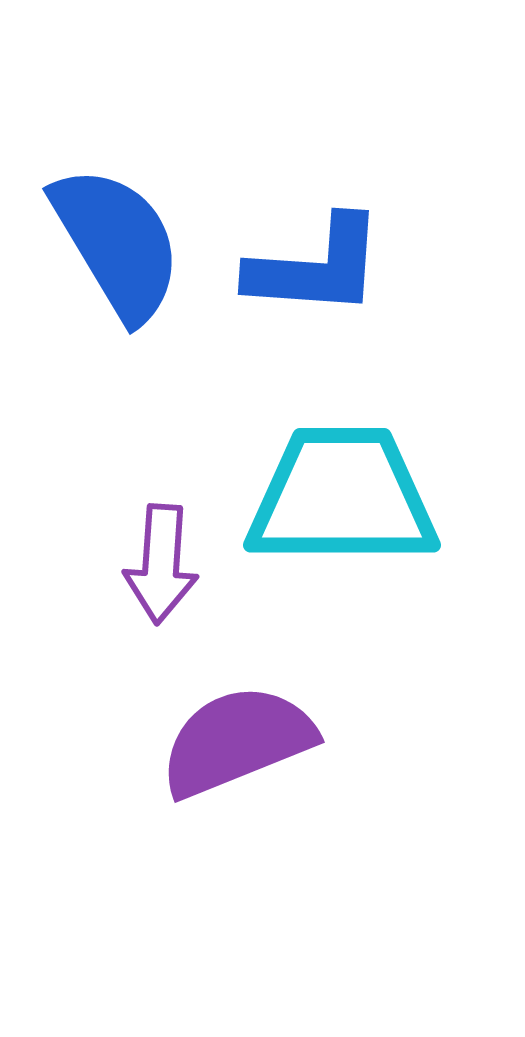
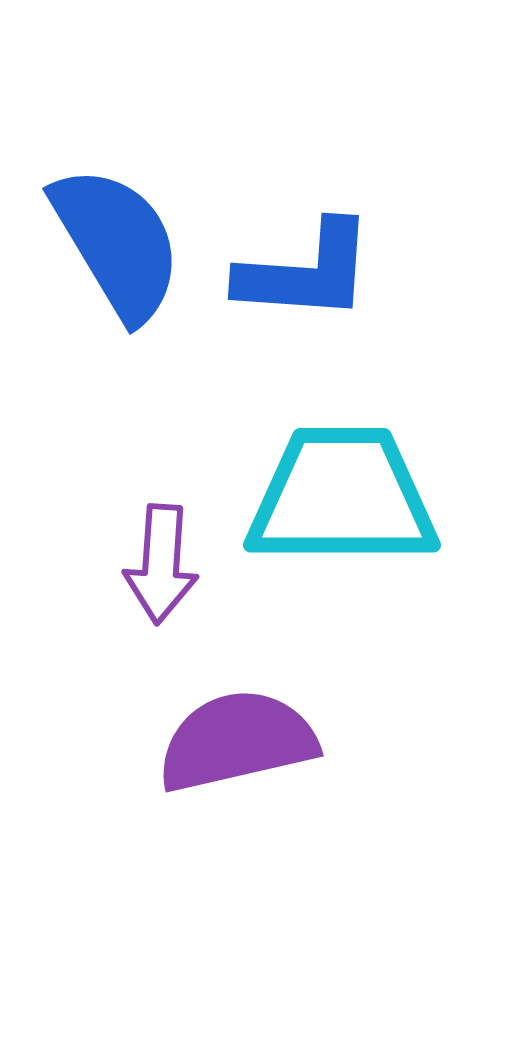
blue L-shape: moved 10 px left, 5 px down
purple semicircle: rotated 9 degrees clockwise
